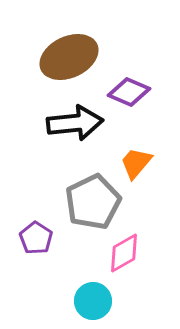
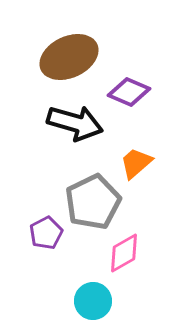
black arrow: rotated 22 degrees clockwise
orange trapezoid: rotated 9 degrees clockwise
purple pentagon: moved 10 px right, 5 px up; rotated 12 degrees clockwise
